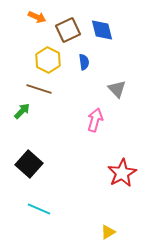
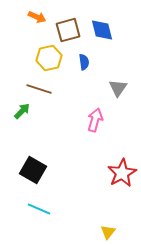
brown square: rotated 10 degrees clockwise
yellow hexagon: moved 1 px right, 2 px up; rotated 20 degrees clockwise
gray triangle: moved 1 px right, 1 px up; rotated 18 degrees clockwise
black square: moved 4 px right, 6 px down; rotated 12 degrees counterclockwise
yellow triangle: rotated 21 degrees counterclockwise
